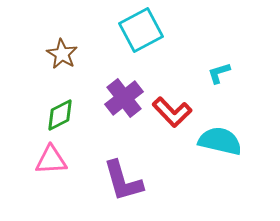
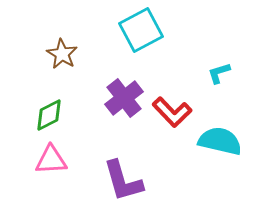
green diamond: moved 11 px left
